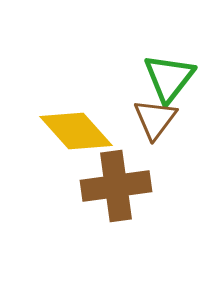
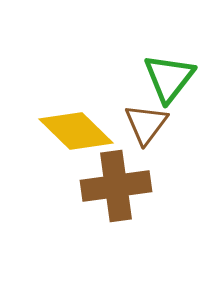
brown triangle: moved 9 px left, 5 px down
yellow diamond: rotated 4 degrees counterclockwise
